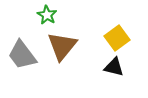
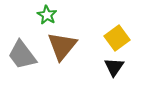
black triangle: rotated 50 degrees clockwise
